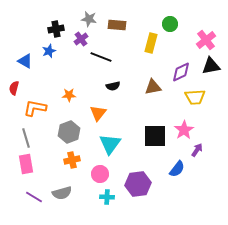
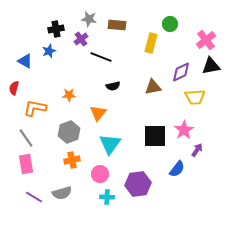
gray line: rotated 18 degrees counterclockwise
